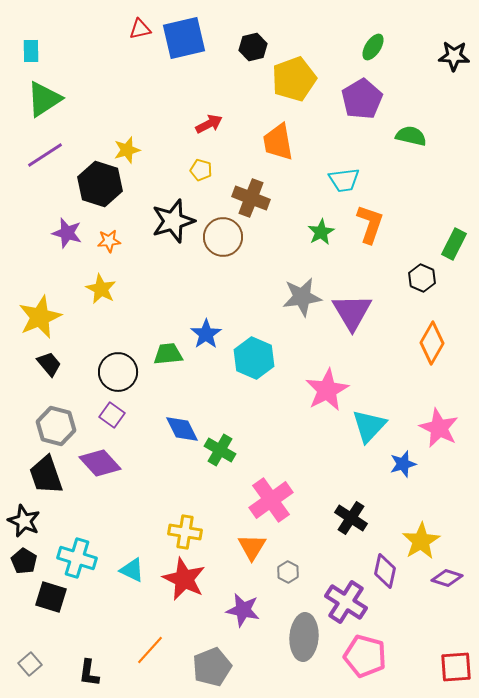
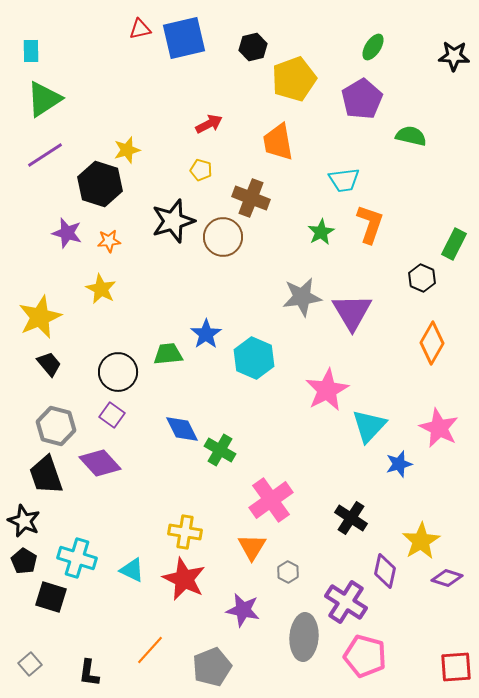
blue star at (403, 464): moved 4 px left
